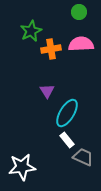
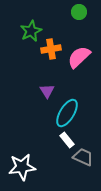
pink semicircle: moved 2 px left, 13 px down; rotated 40 degrees counterclockwise
